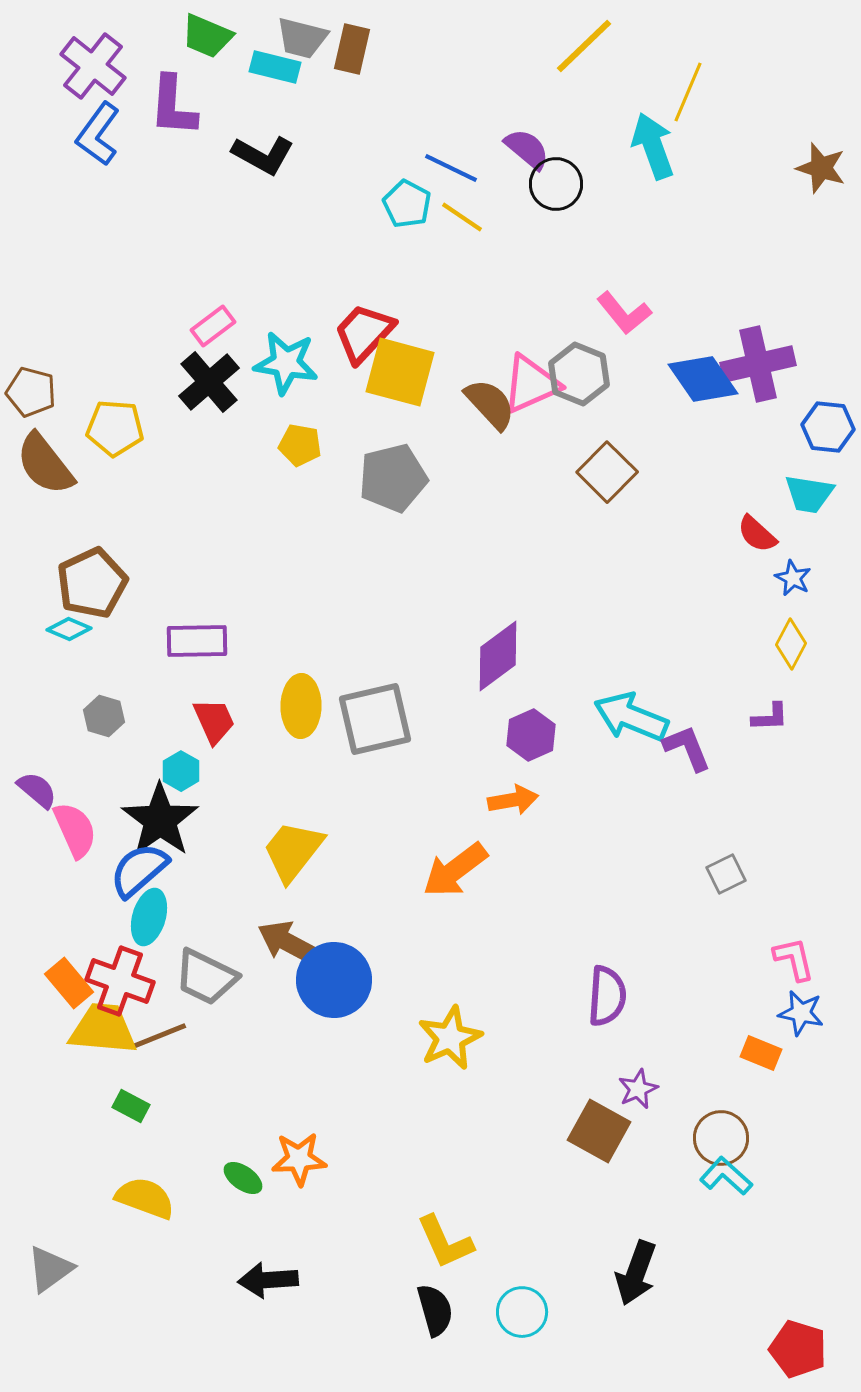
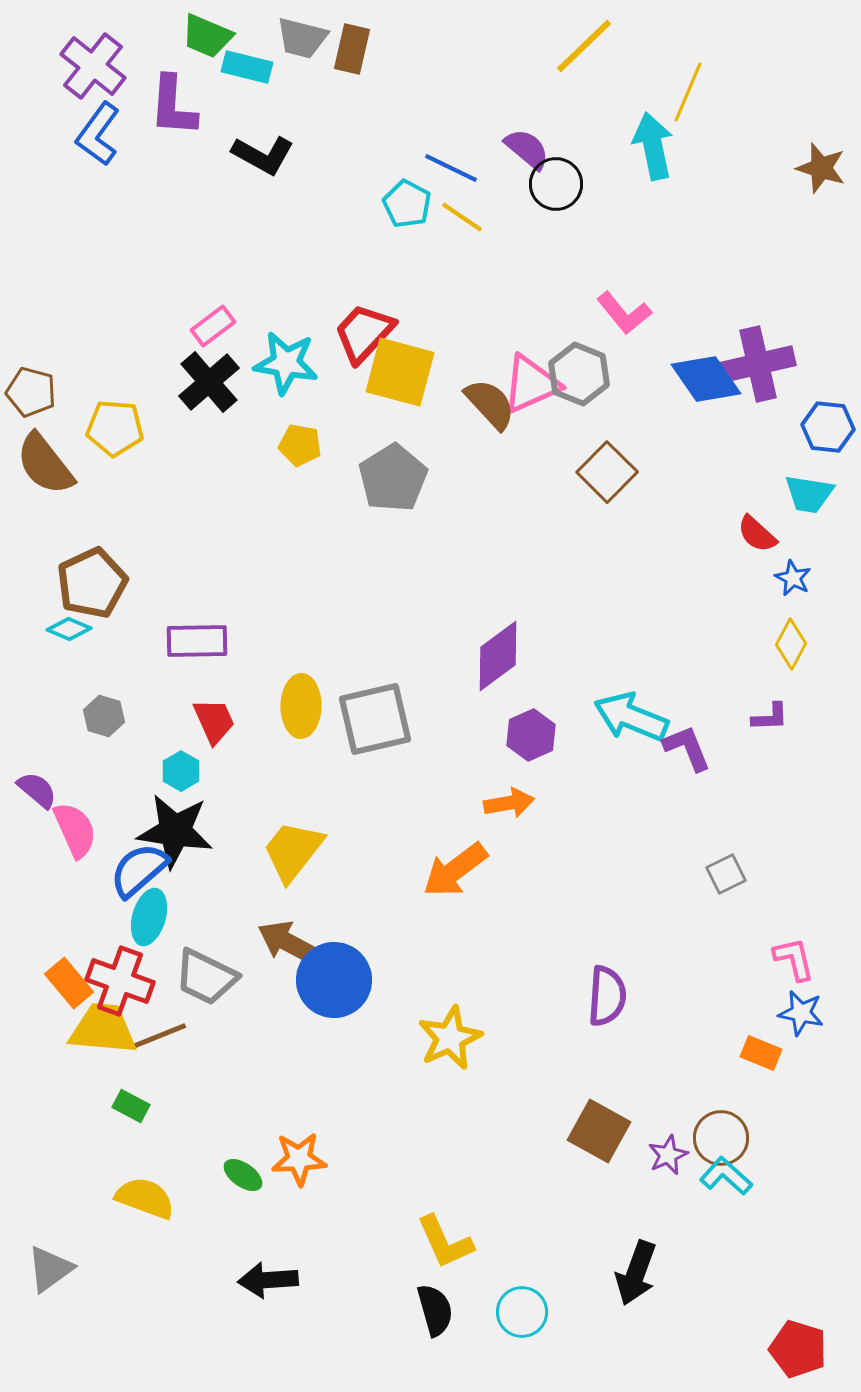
cyan rectangle at (275, 67): moved 28 px left
cyan arrow at (653, 146): rotated 8 degrees clockwise
blue diamond at (703, 379): moved 3 px right
gray pentagon at (393, 478): rotated 18 degrees counterclockwise
orange arrow at (513, 800): moved 4 px left, 3 px down
black star at (160, 820): moved 15 px right, 11 px down; rotated 28 degrees counterclockwise
purple star at (638, 1089): moved 30 px right, 66 px down
green ellipse at (243, 1178): moved 3 px up
